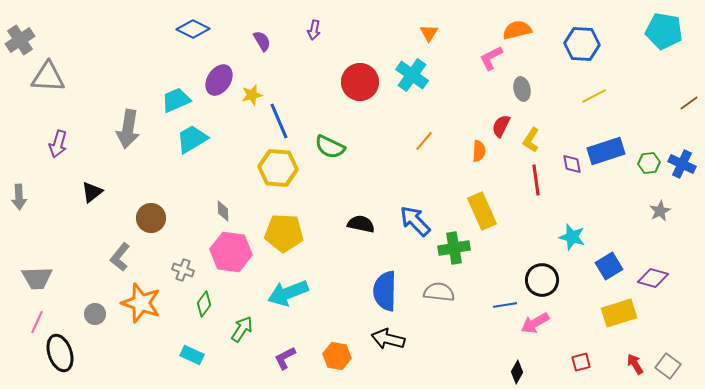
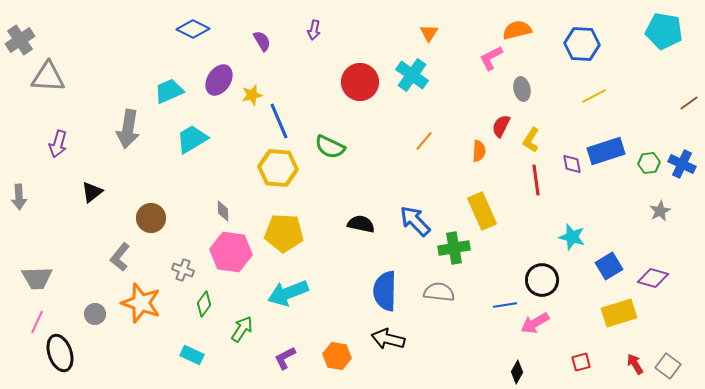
cyan trapezoid at (176, 100): moved 7 px left, 9 px up
